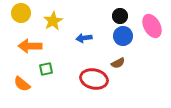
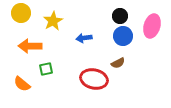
pink ellipse: rotated 45 degrees clockwise
